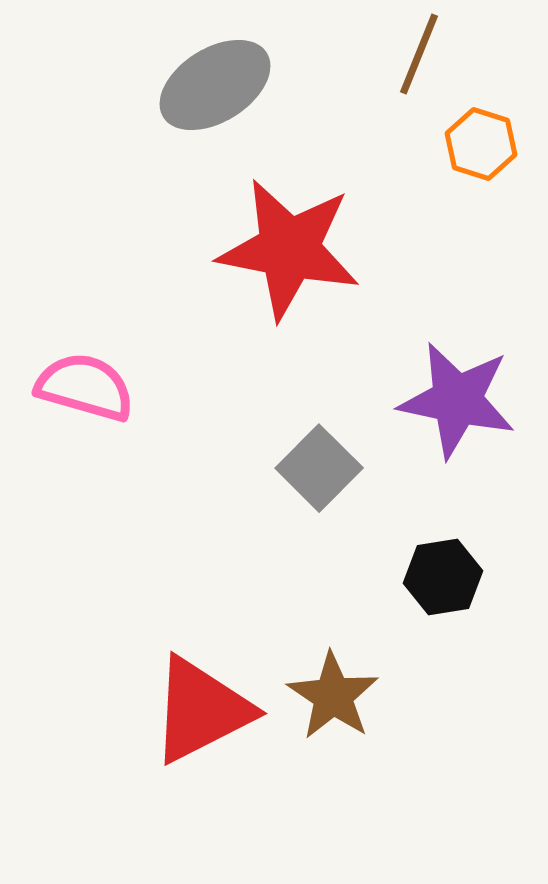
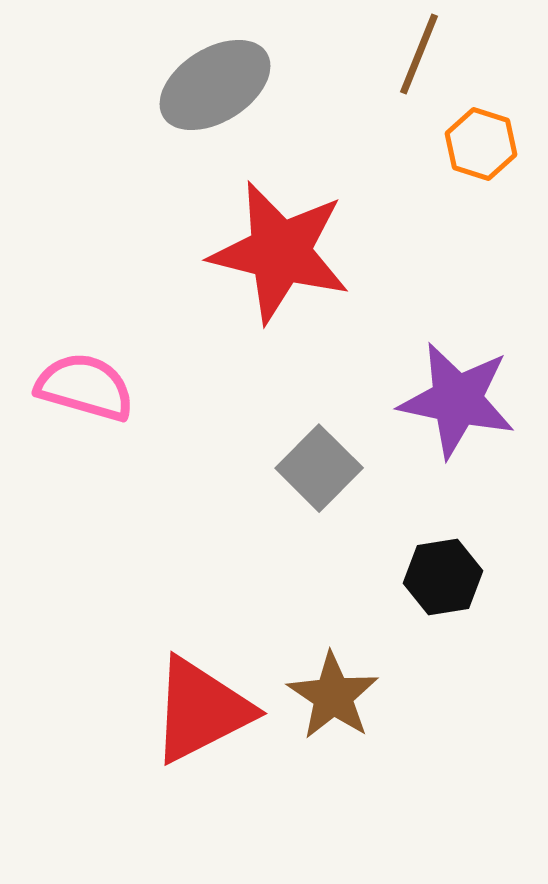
red star: moved 9 px left, 3 px down; rotated 3 degrees clockwise
